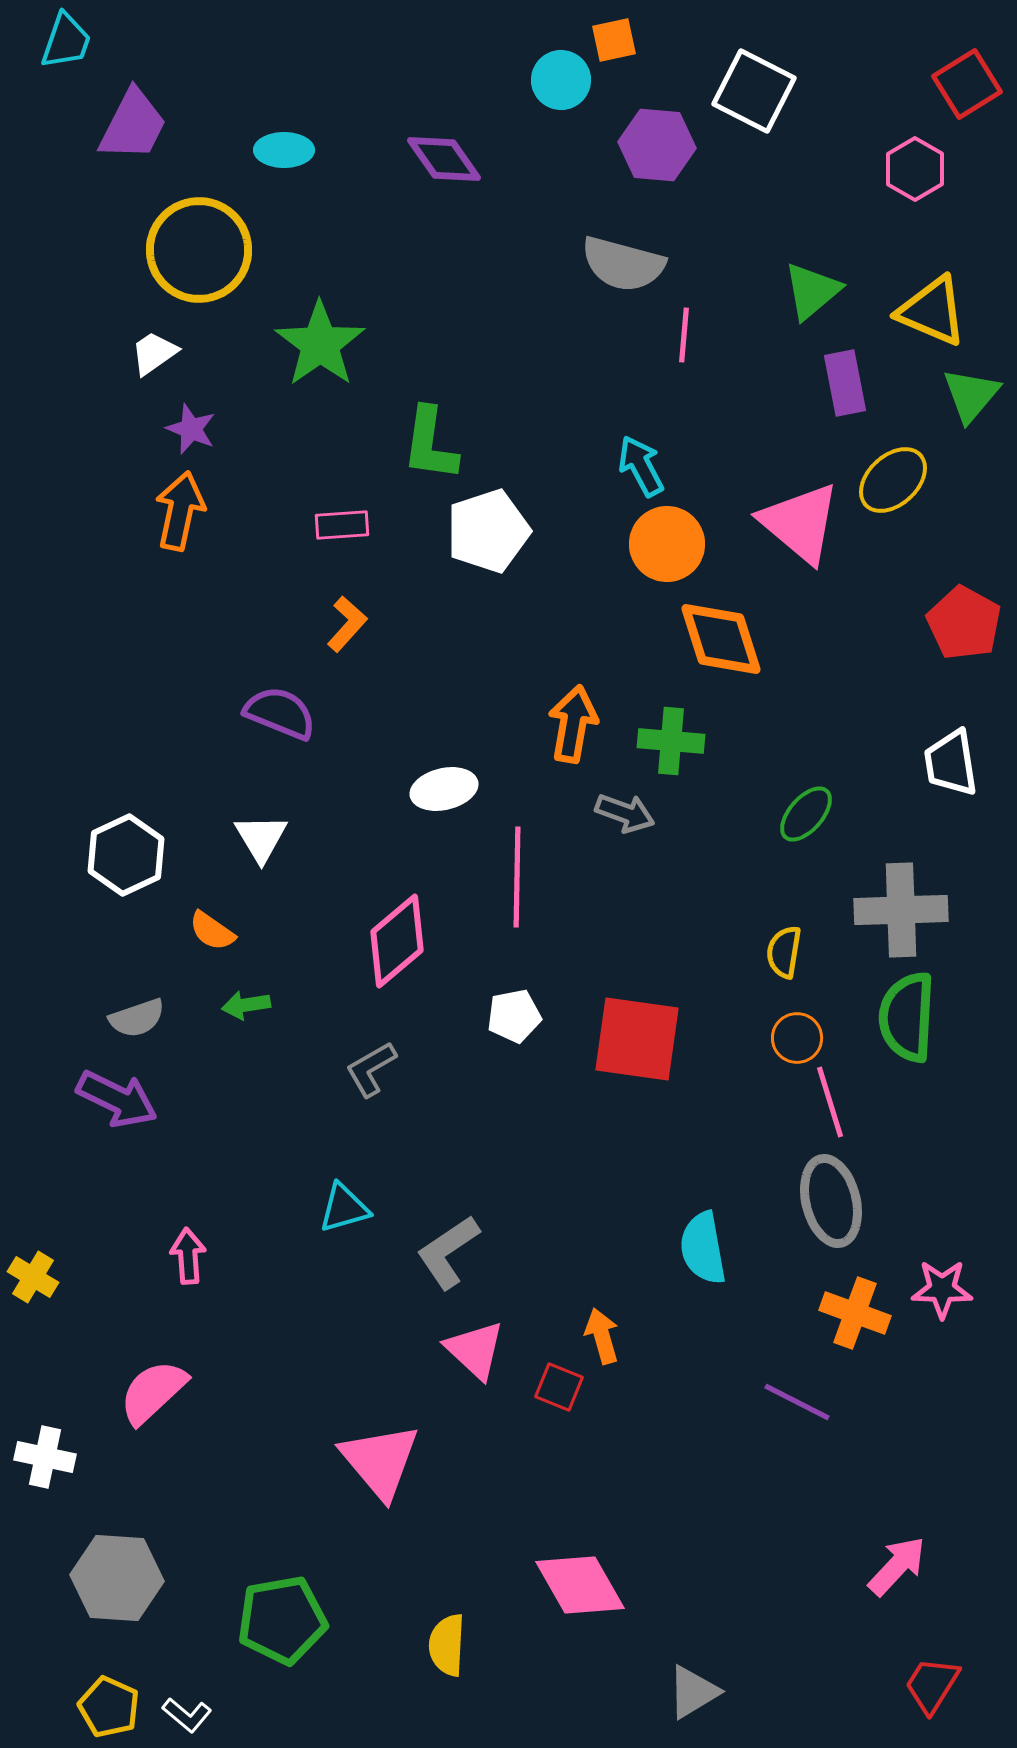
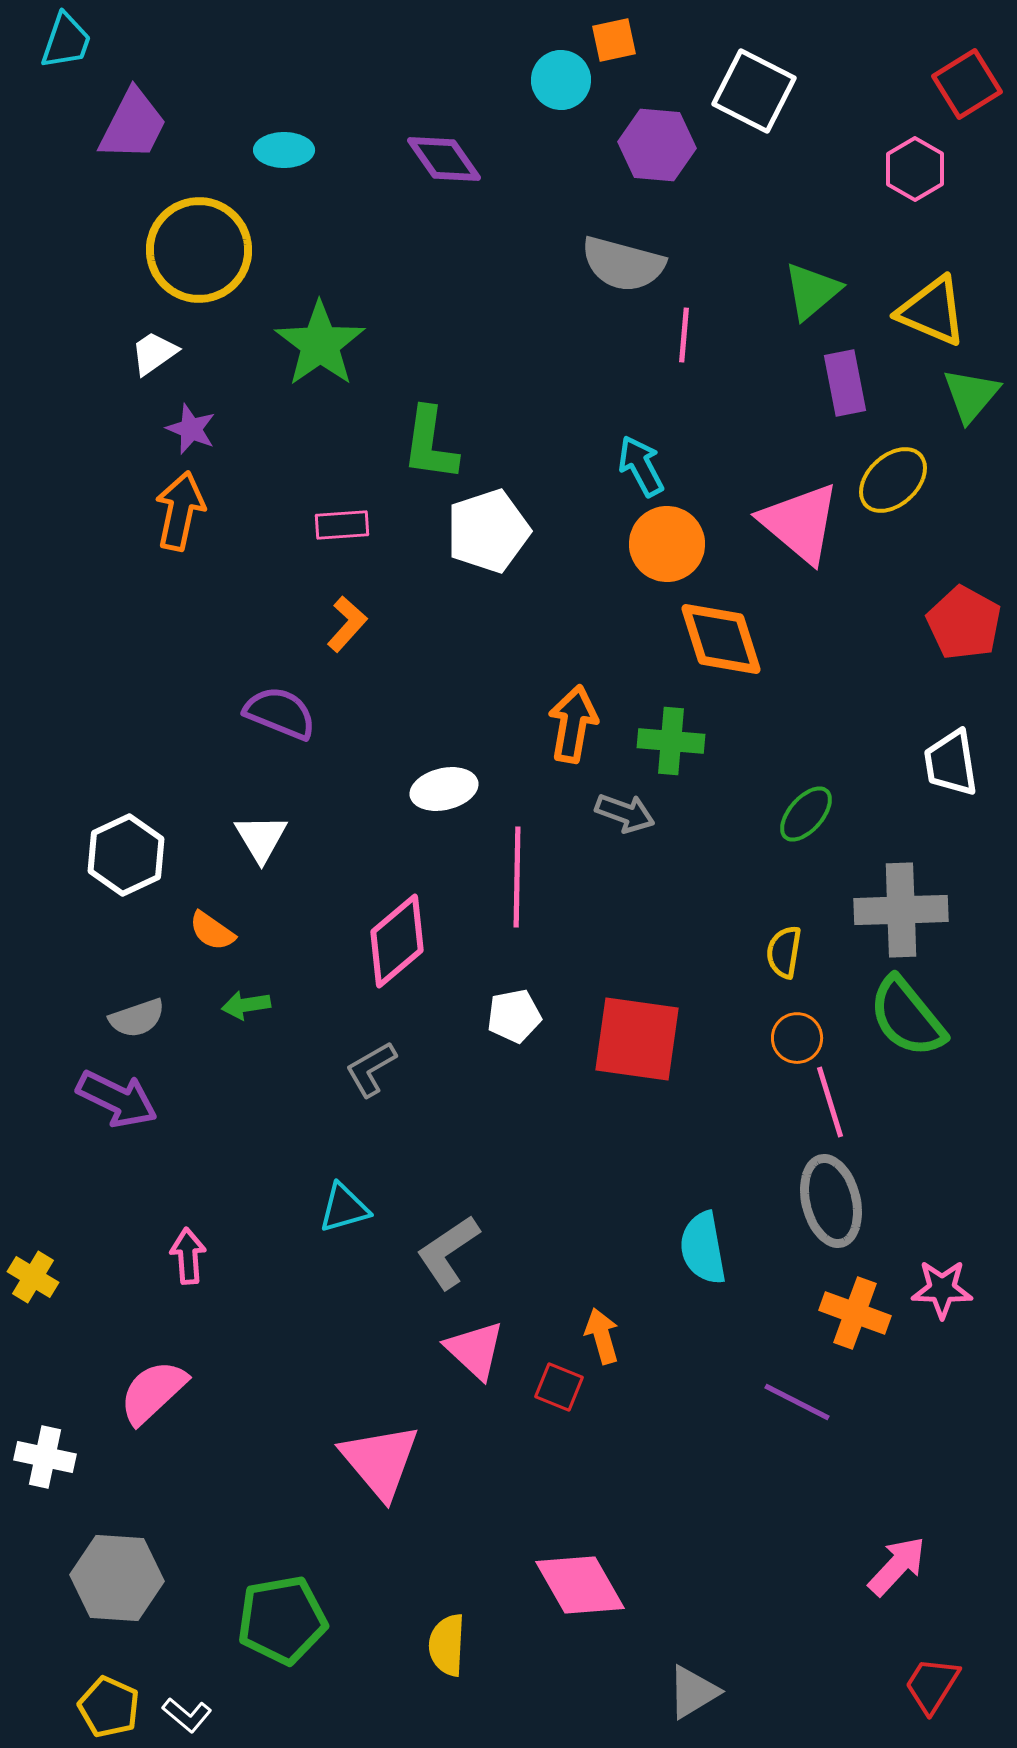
green semicircle at (907, 1017): rotated 42 degrees counterclockwise
